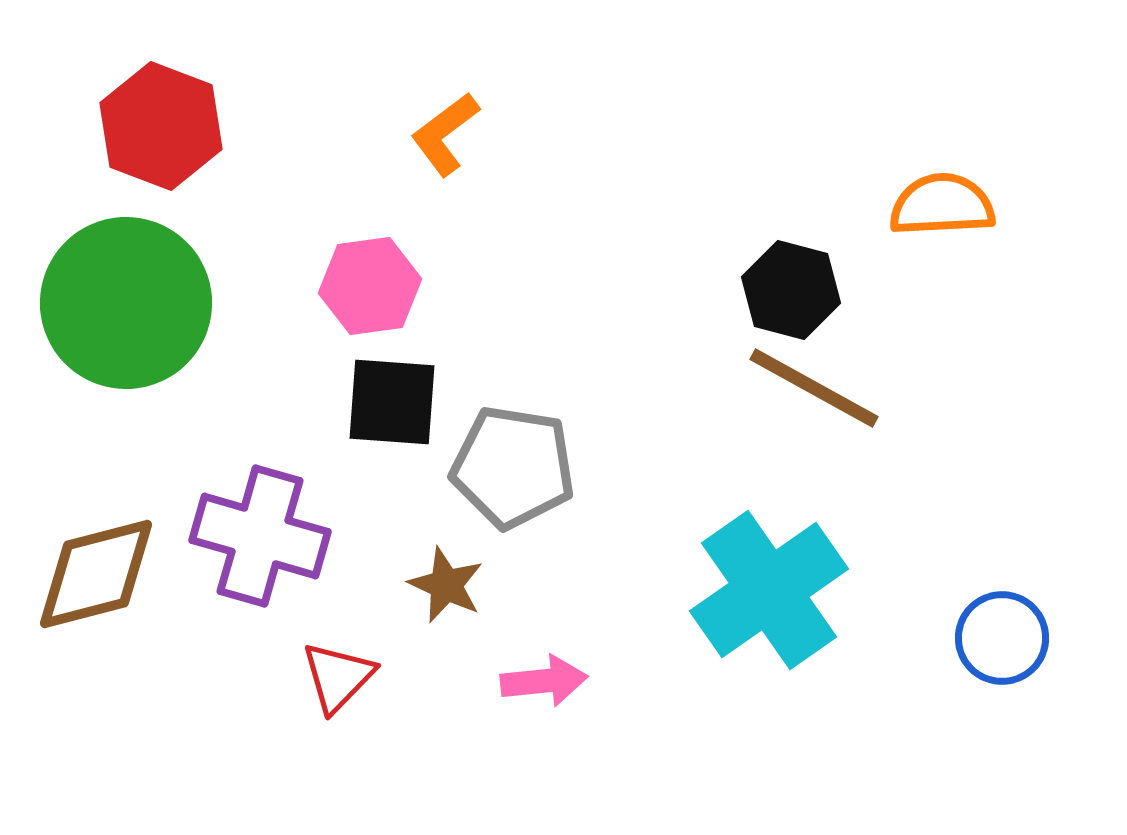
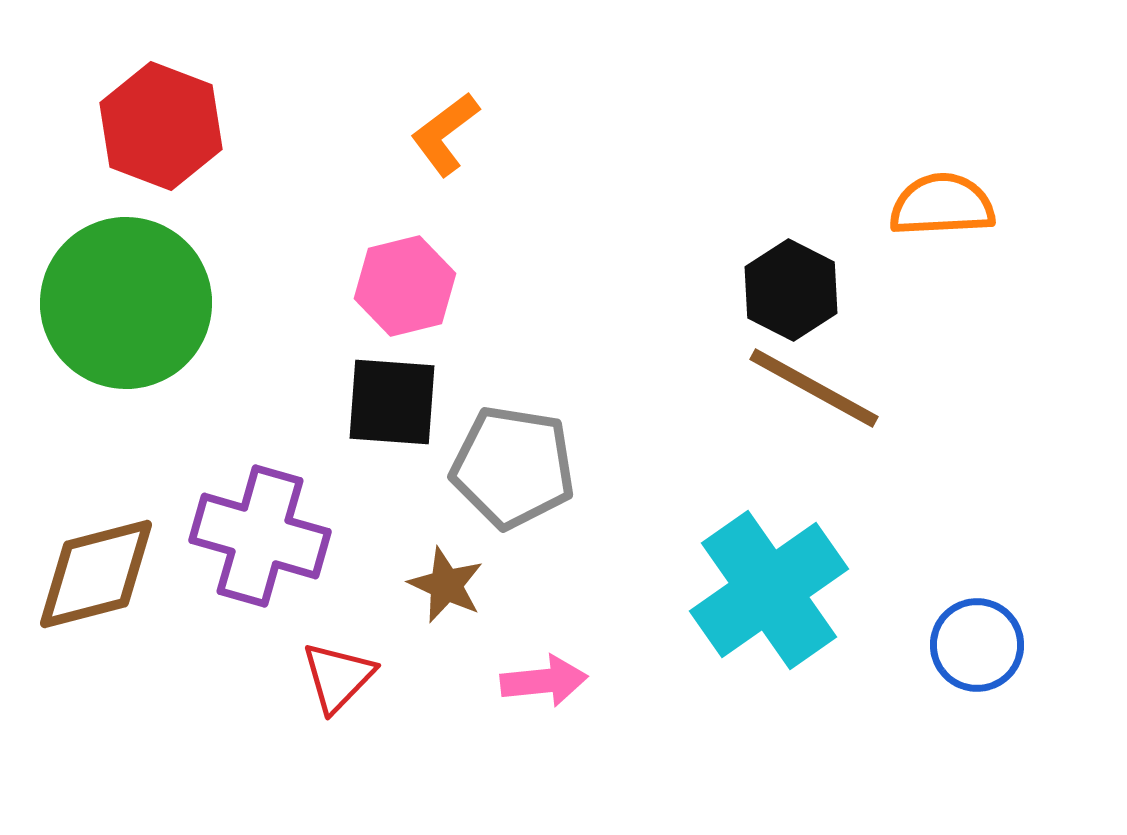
pink hexagon: moved 35 px right; rotated 6 degrees counterclockwise
black hexagon: rotated 12 degrees clockwise
blue circle: moved 25 px left, 7 px down
